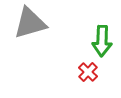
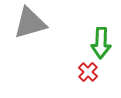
green arrow: moved 1 px left, 2 px down
